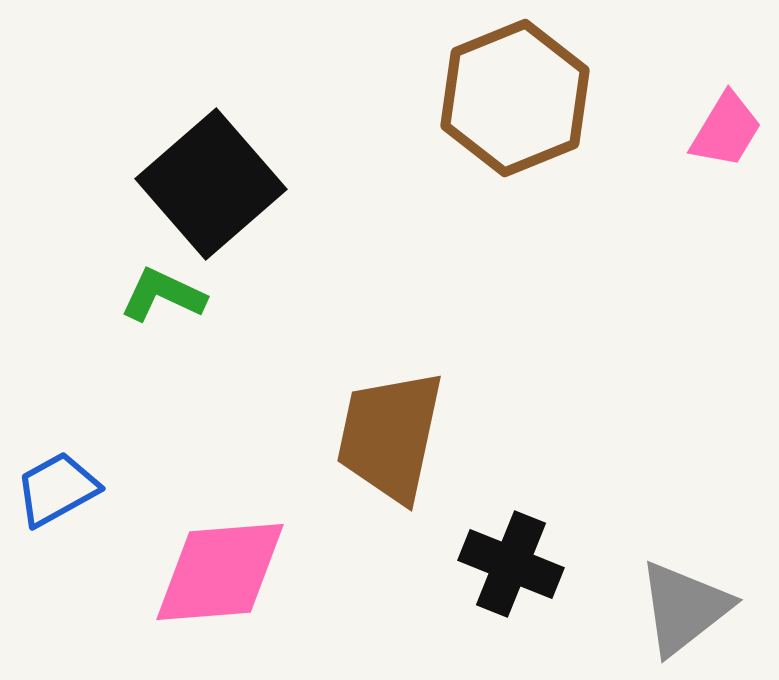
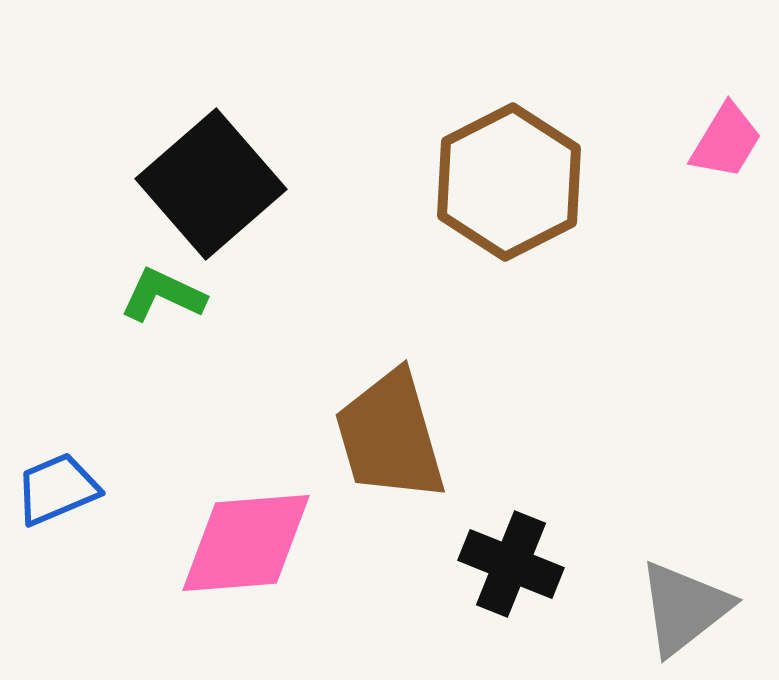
brown hexagon: moved 6 px left, 84 px down; rotated 5 degrees counterclockwise
pink trapezoid: moved 11 px down
brown trapezoid: rotated 28 degrees counterclockwise
blue trapezoid: rotated 6 degrees clockwise
pink diamond: moved 26 px right, 29 px up
